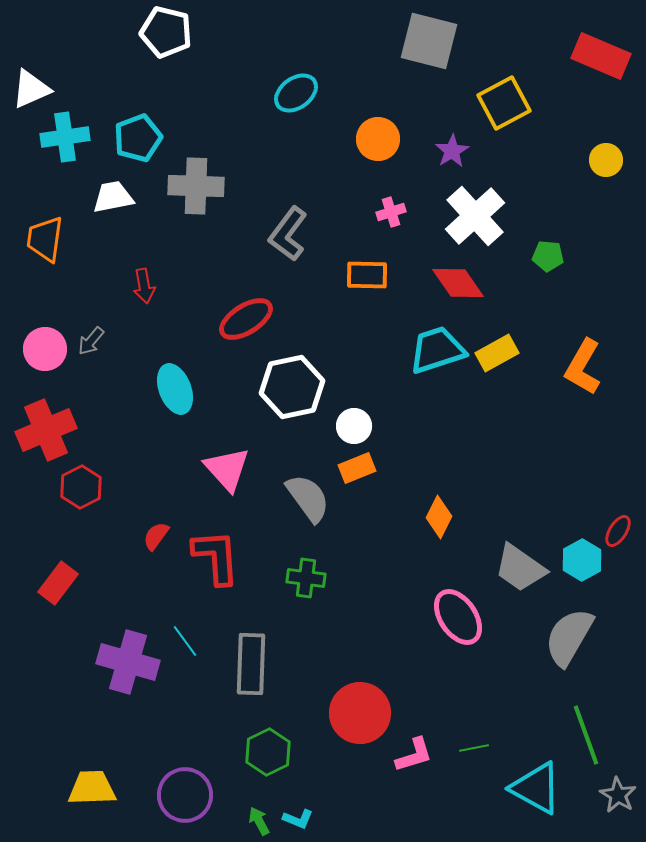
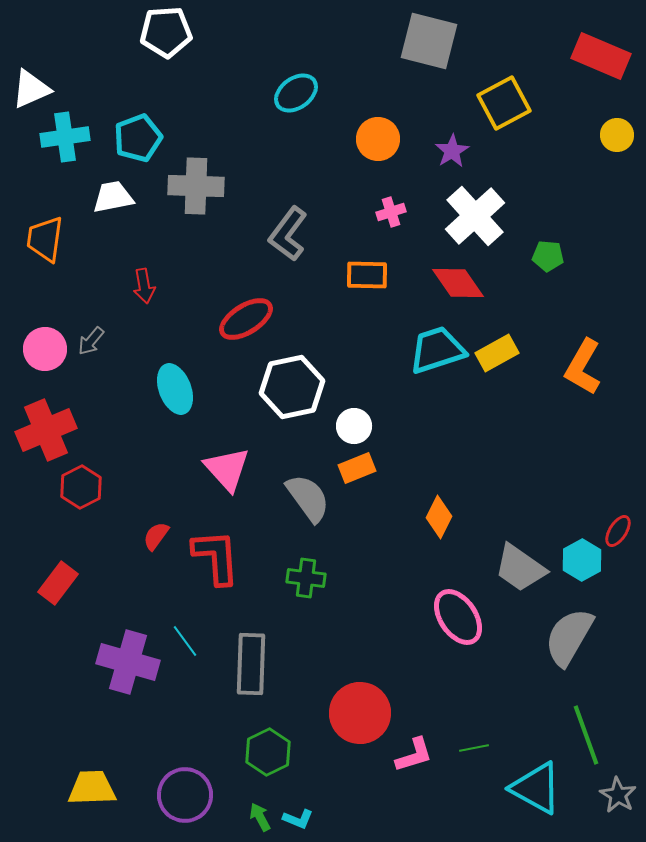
white pentagon at (166, 32): rotated 18 degrees counterclockwise
yellow circle at (606, 160): moved 11 px right, 25 px up
green arrow at (259, 821): moved 1 px right, 4 px up
